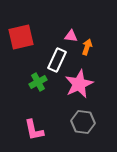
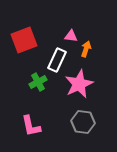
red square: moved 3 px right, 3 px down; rotated 8 degrees counterclockwise
orange arrow: moved 1 px left, 2 px down
pink L-shape: moved 3 px left, 4 px up
